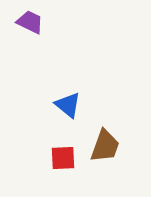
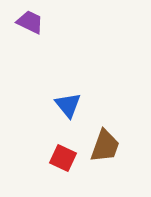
blue triangle: rotated 12 degrees clockwise
red square: rotated 28 degrees clockwise
